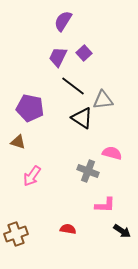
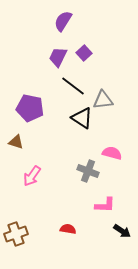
brown triangle: moved 2 px left
